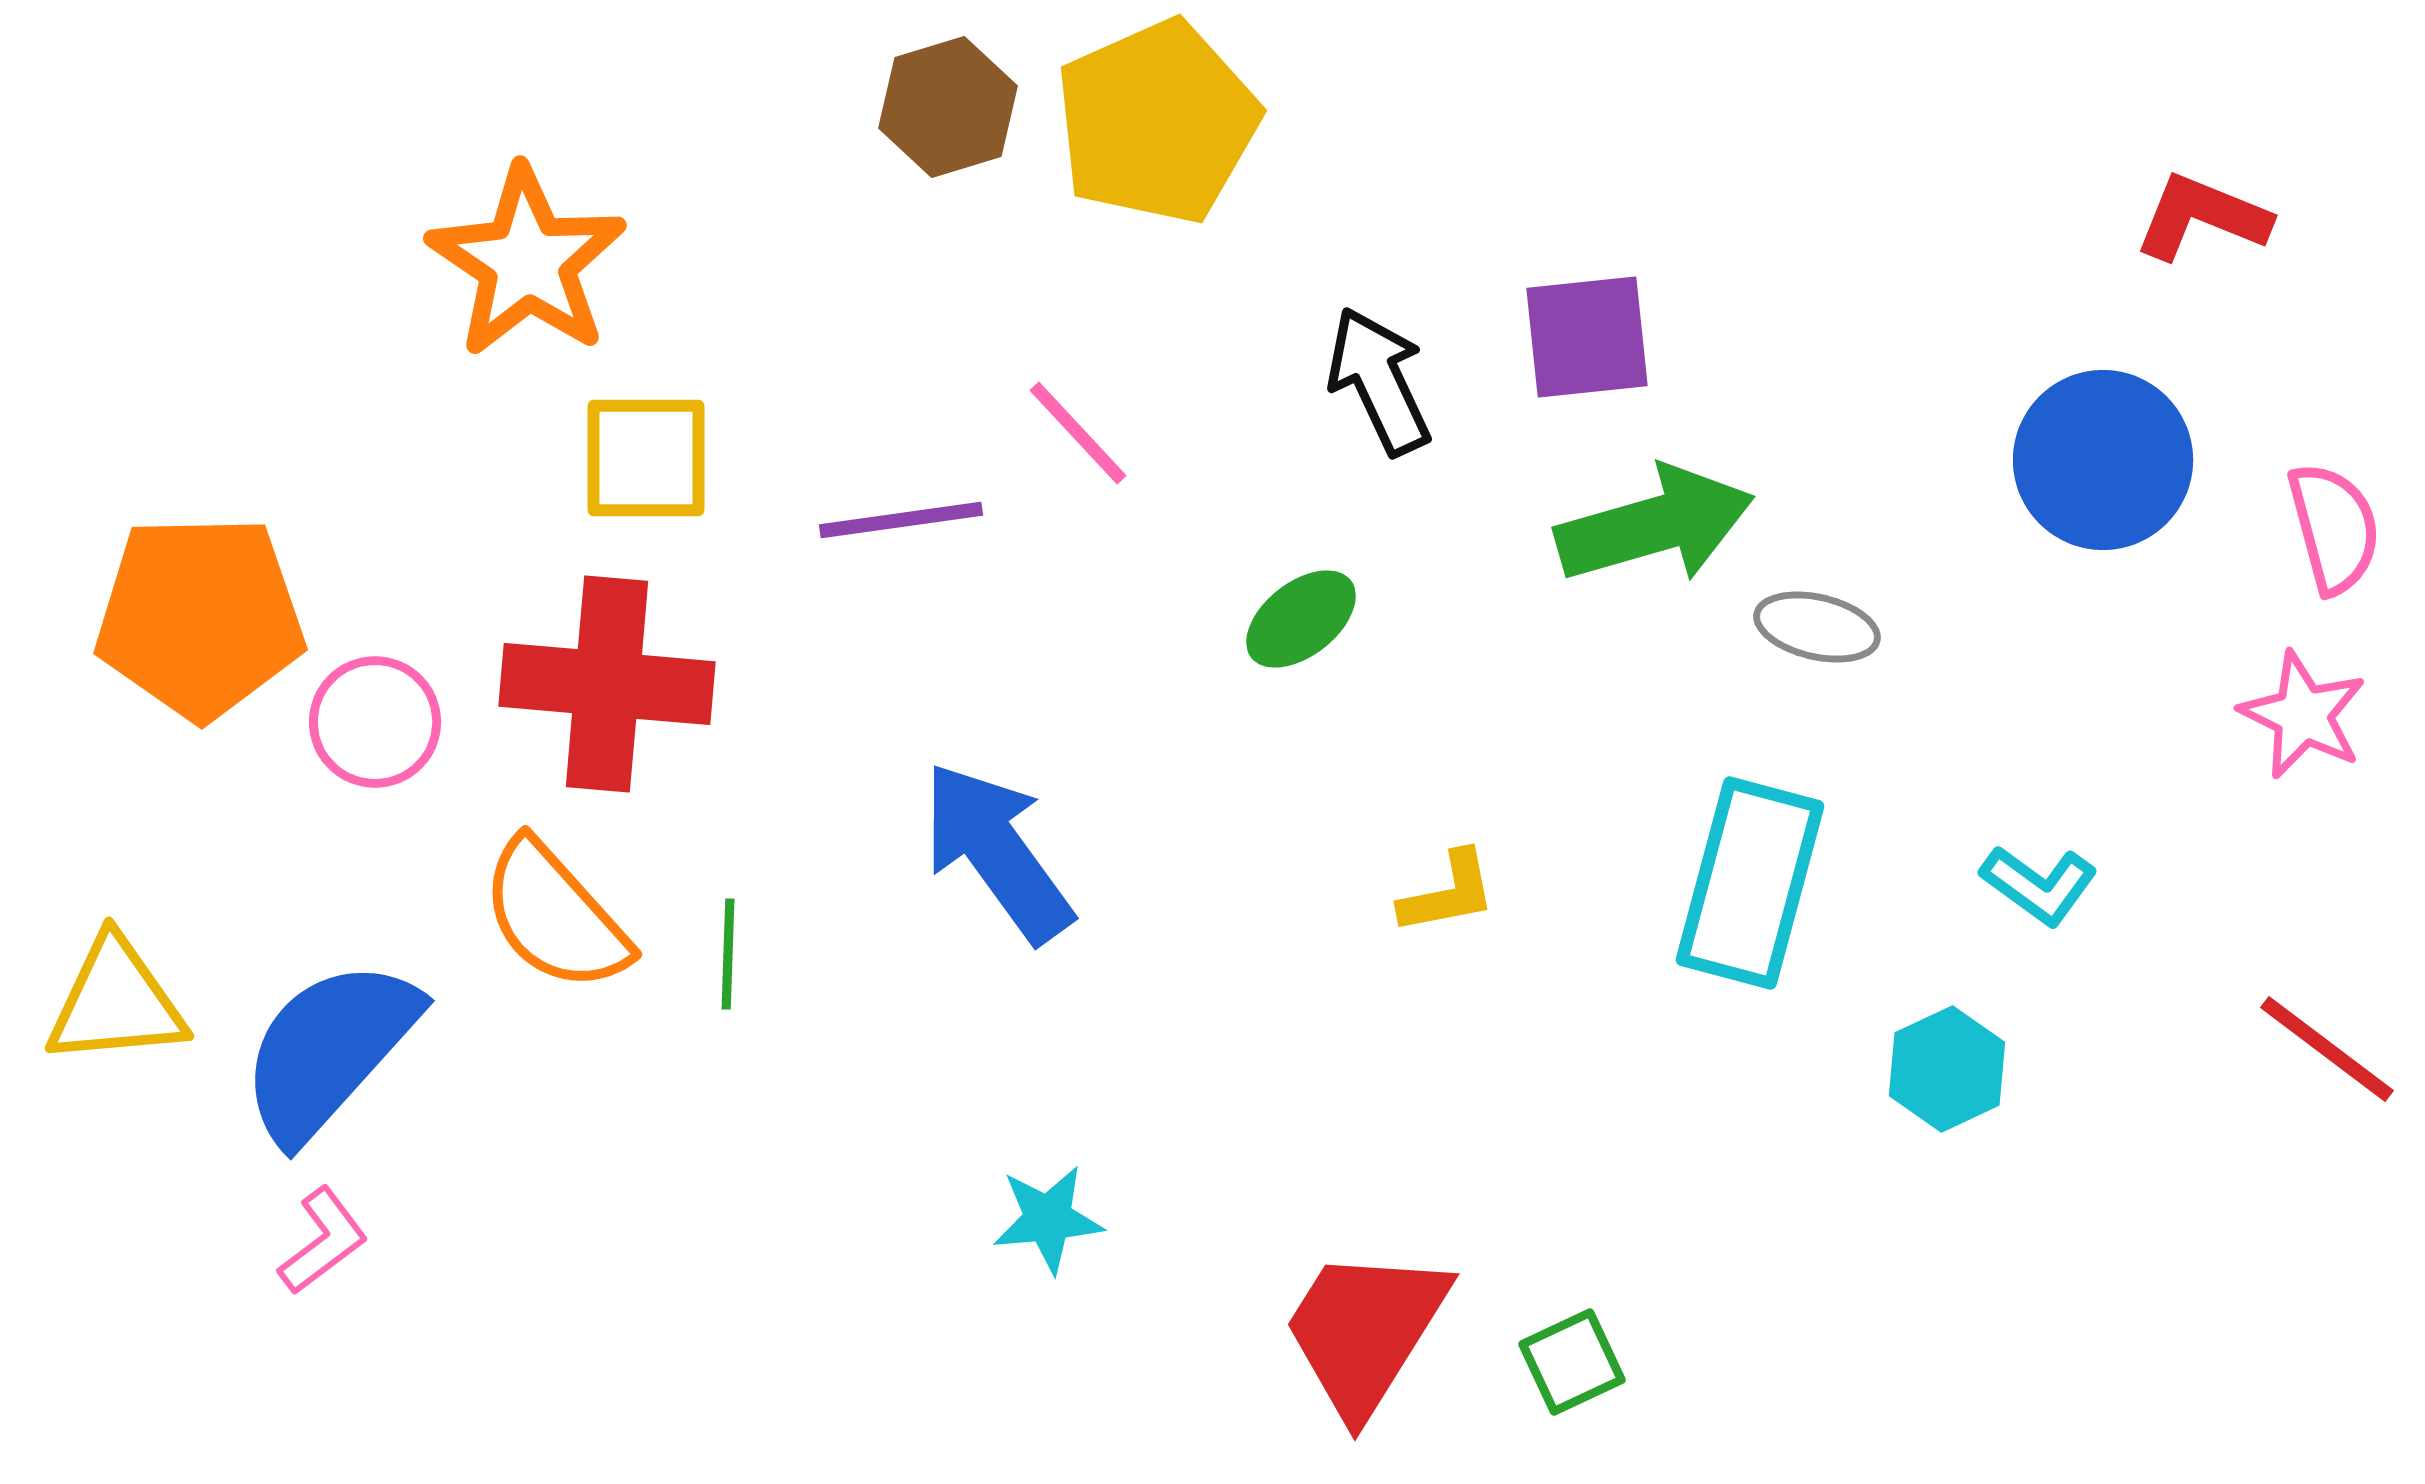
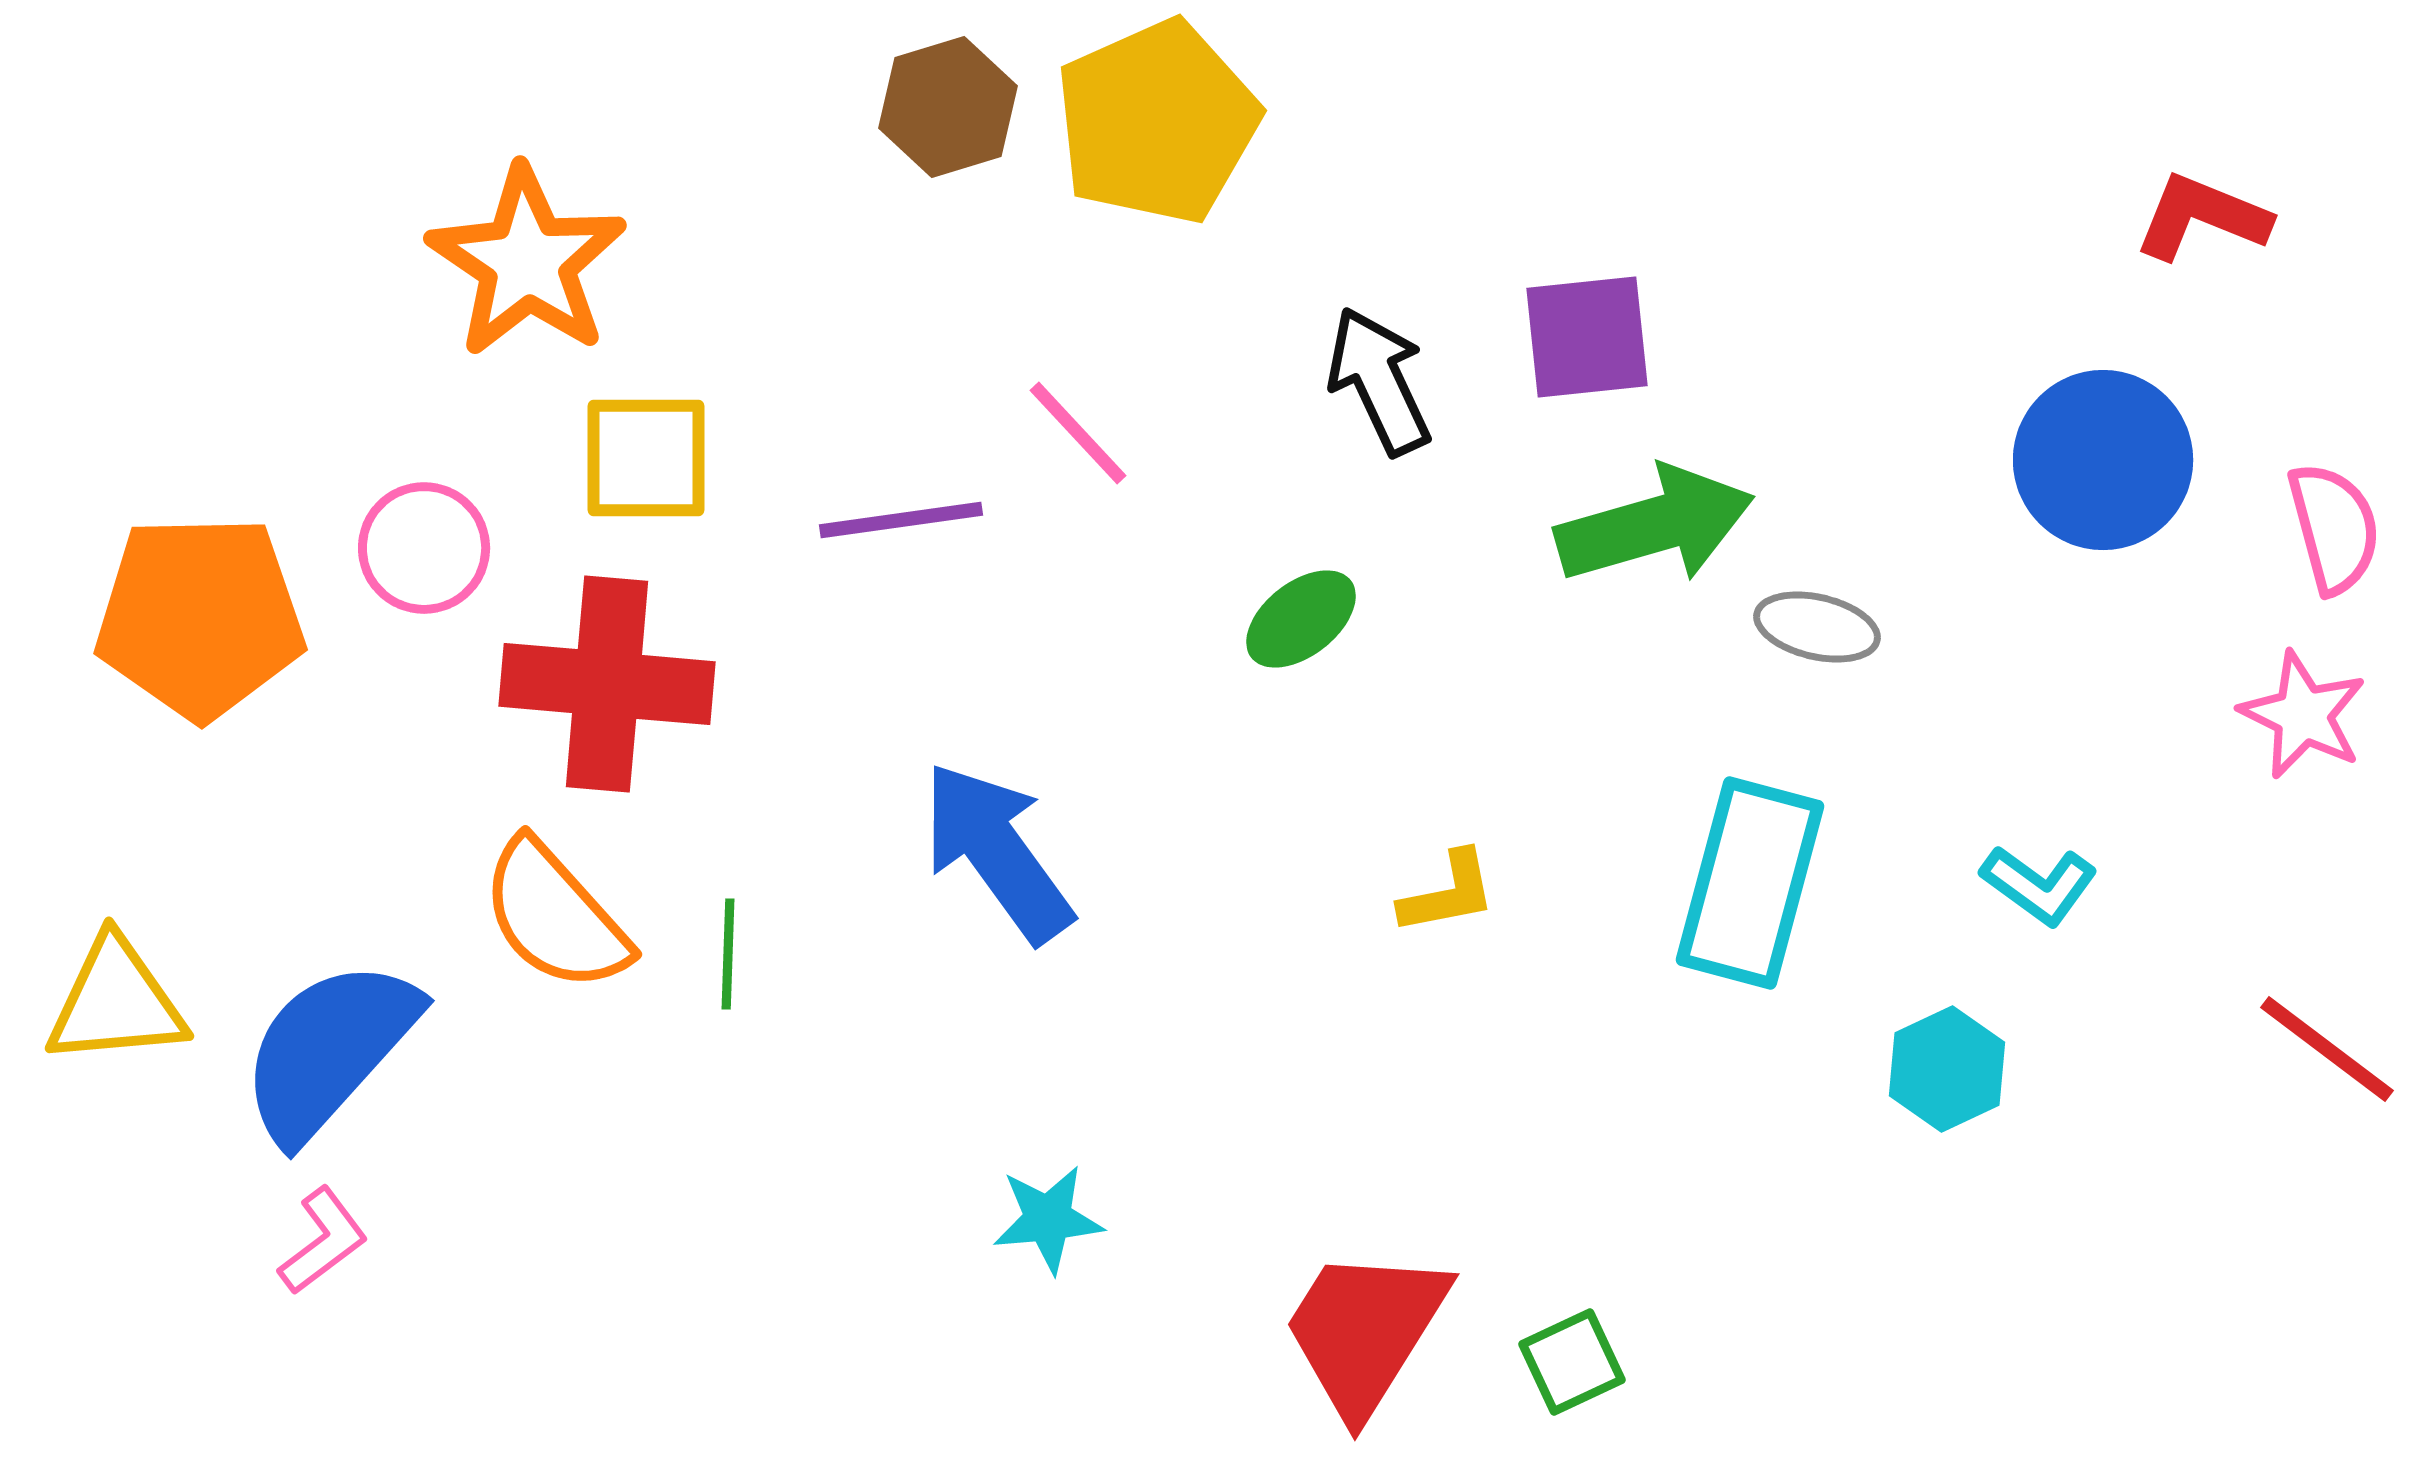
pink circle: moved 49 px right, 174 px up
